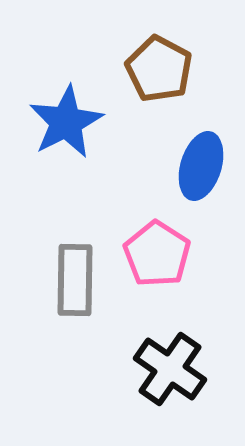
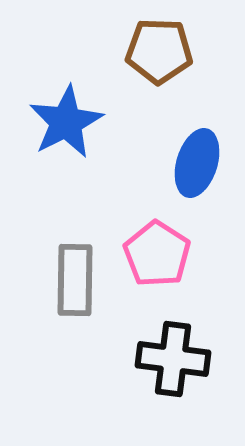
brown pentagon: moved 18 px up; rotated 26 degrees counterclockwise
blue ellipse: moved 4 px left, 3 px up
black cross: moved 3 px right, 10 px up; rotated 28 degrees counterclockwise
